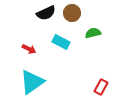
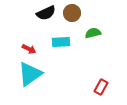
cyan rectangle: rotated 30 degrees counterclockwise
cyan triangle: moved 2 px left, 8 px up
